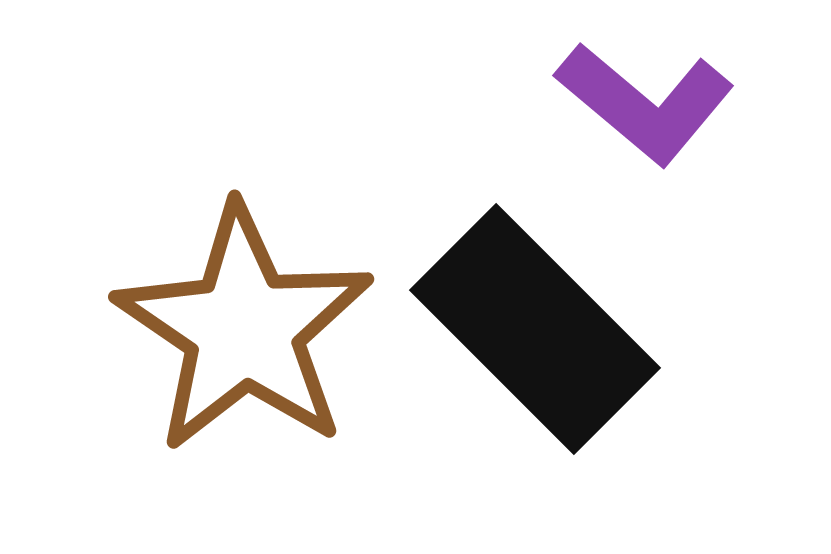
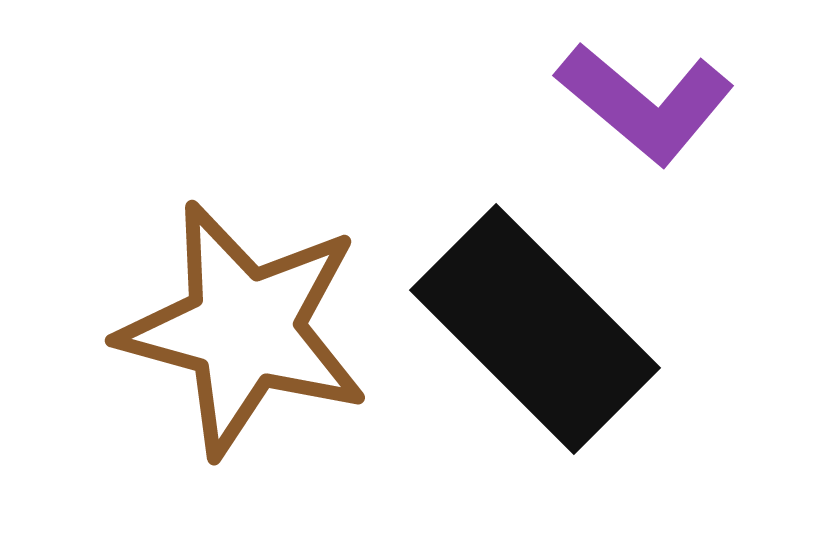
brown star: rotated 19 degrees counterclockwise
